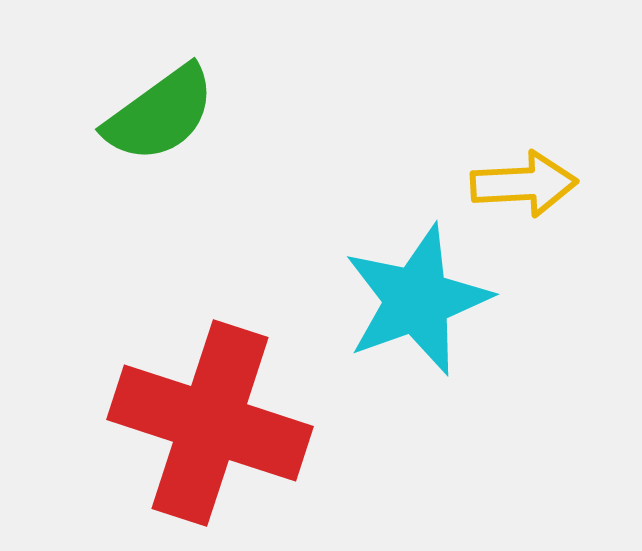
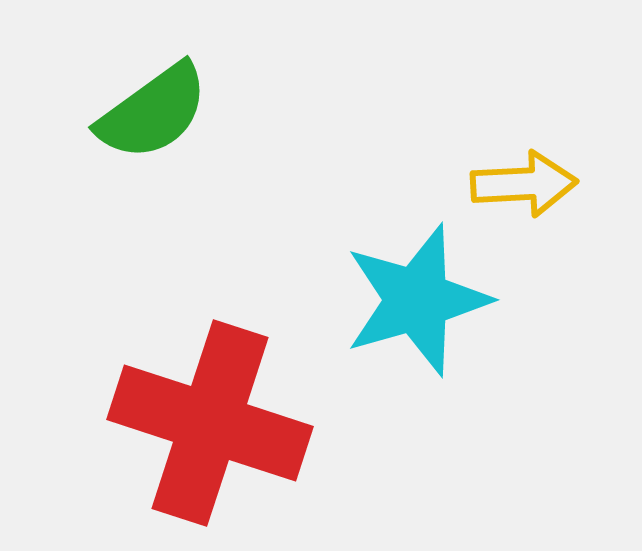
green semicircle: moved 7 px left, 2 px up
cyan star: rotated 4 degrees clockwise
